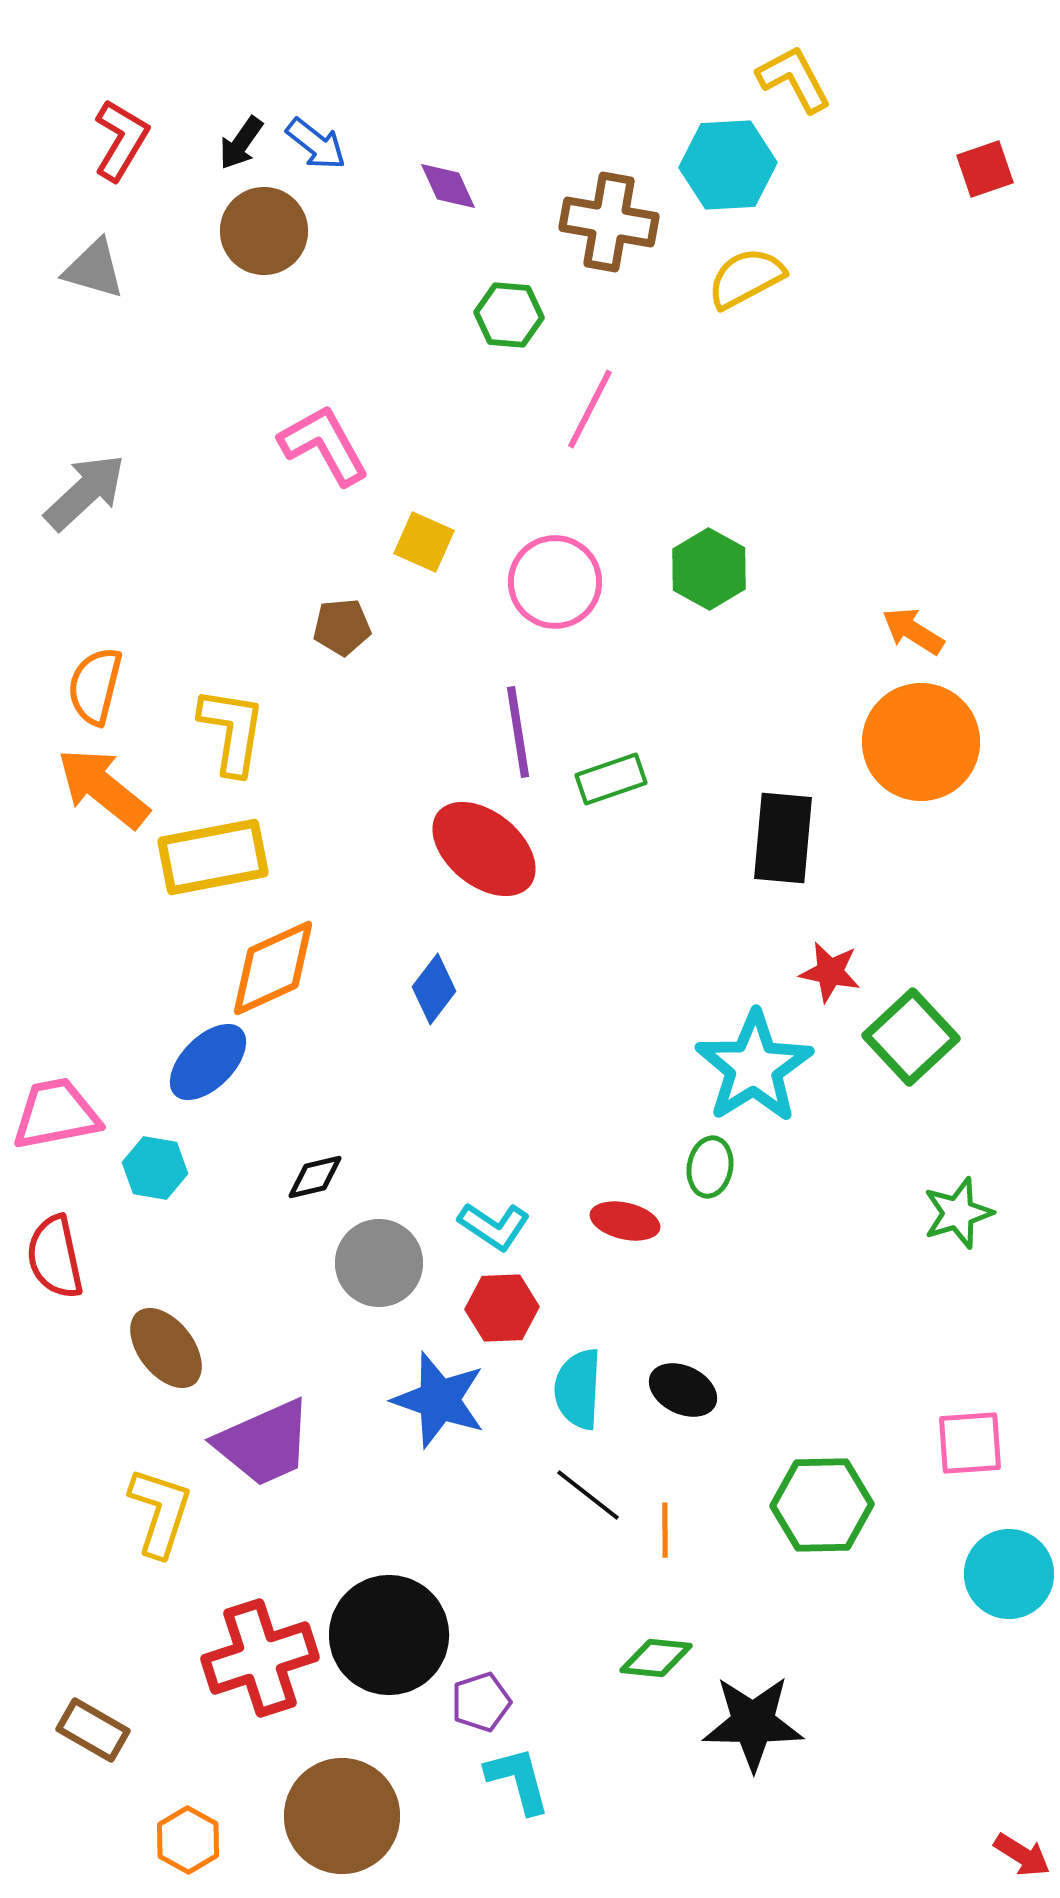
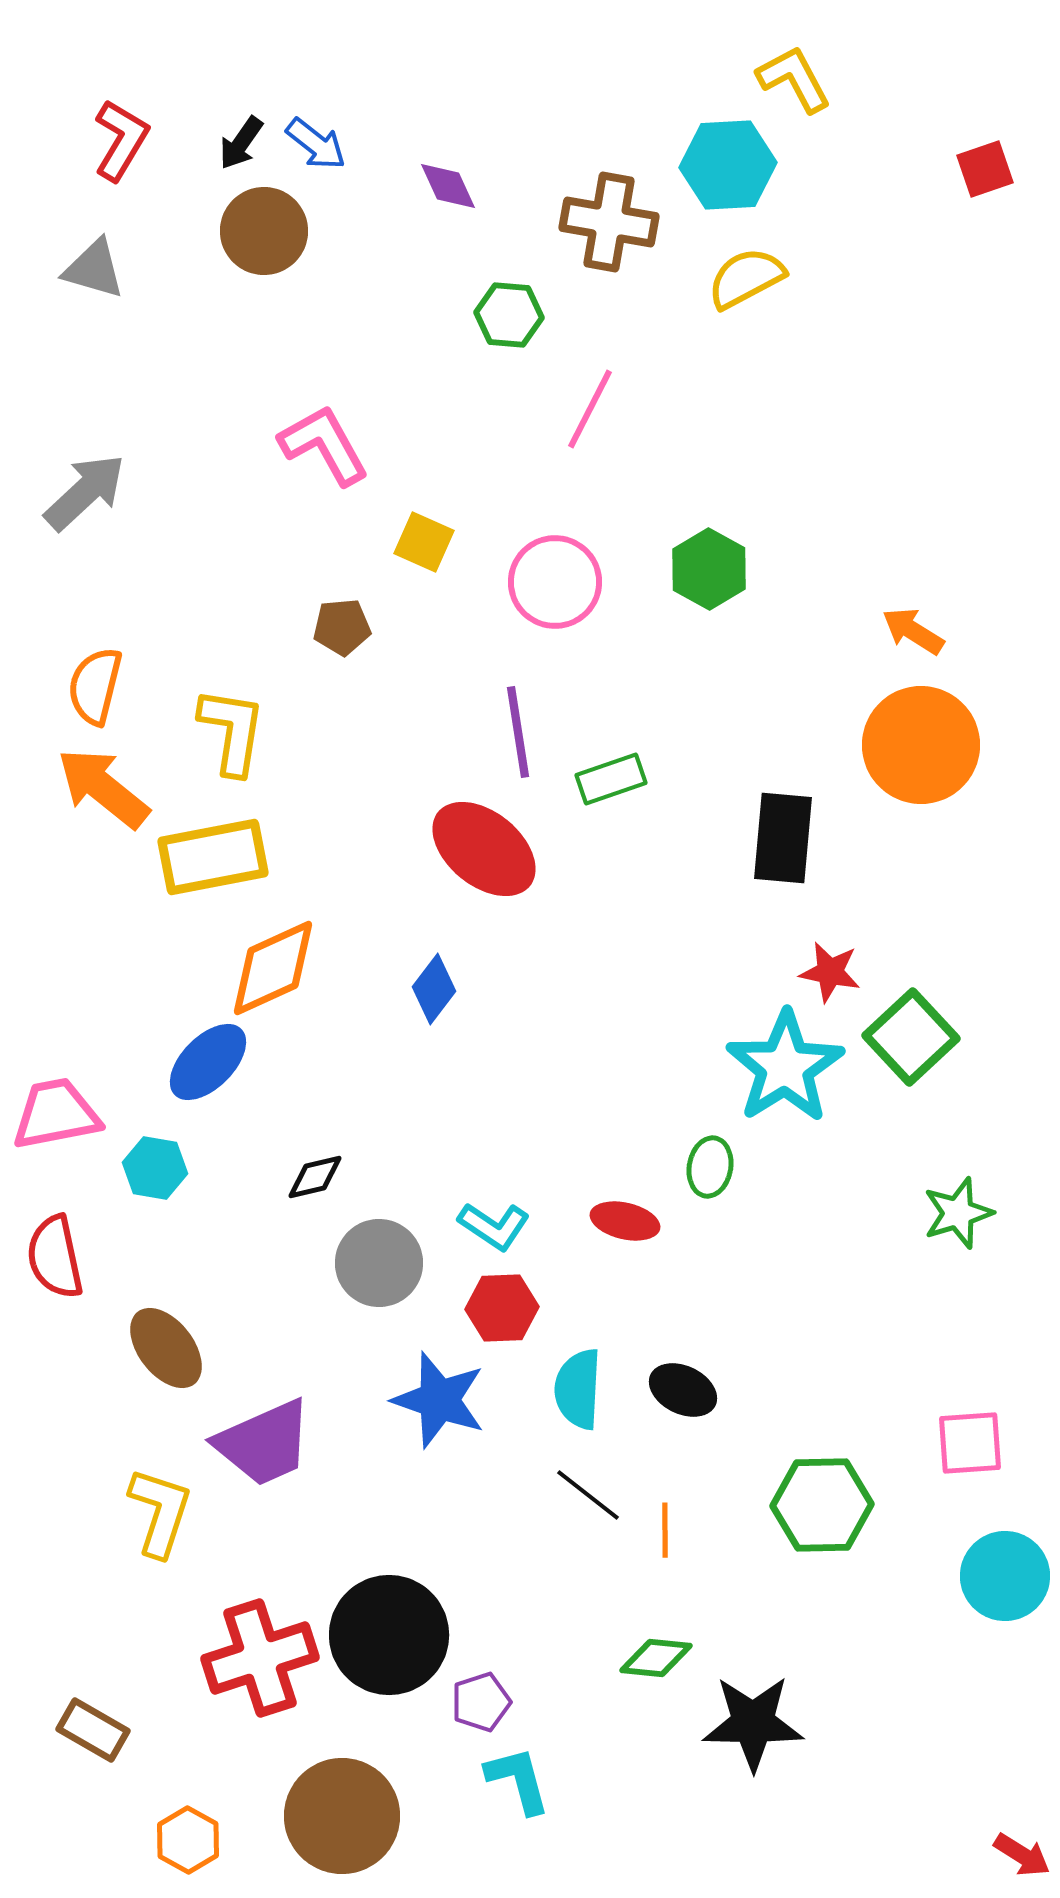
orange circle at (921, 742): moved 3 px down
cyan star at (754, 1067): moved 31 px right
cyan circle at (1009, 1574): moved 4 px left, 2 px down
